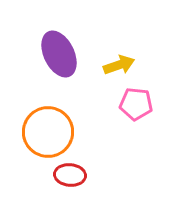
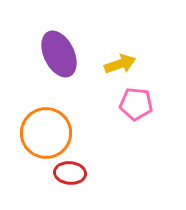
yellow arrow: moved 1 px right, 1 px up
orange circle: moved 2 px left, 1 px down
red ellipse: moved 2 px up
